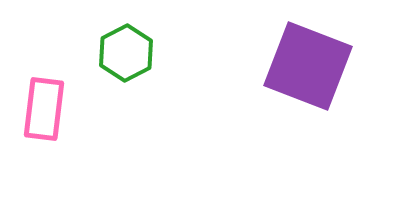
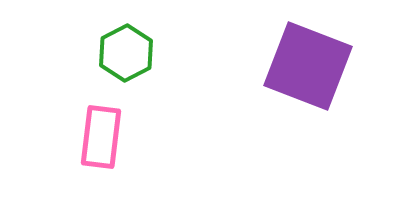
pink rectangle: moved 57 px right, 28 px down
